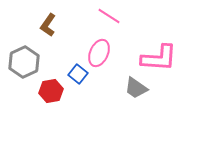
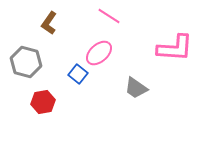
brown L-shape: moved 1 px right, 2 px up
pink ellipse: rotated 24 degrees clockwise
pink L-shape: moved 16 px right, 10 px up
gray hexagon: moved 2 px right; rotated 20 degrees counterclockwise
red hexagon: moved 8 px left, 11 px down
